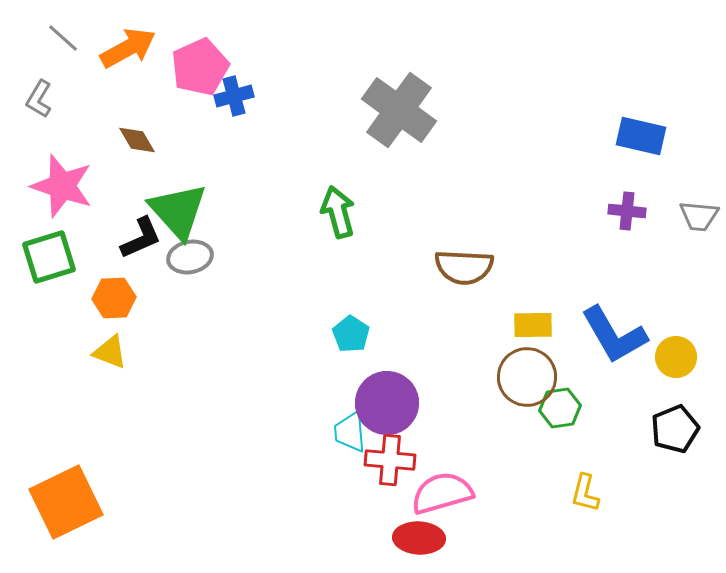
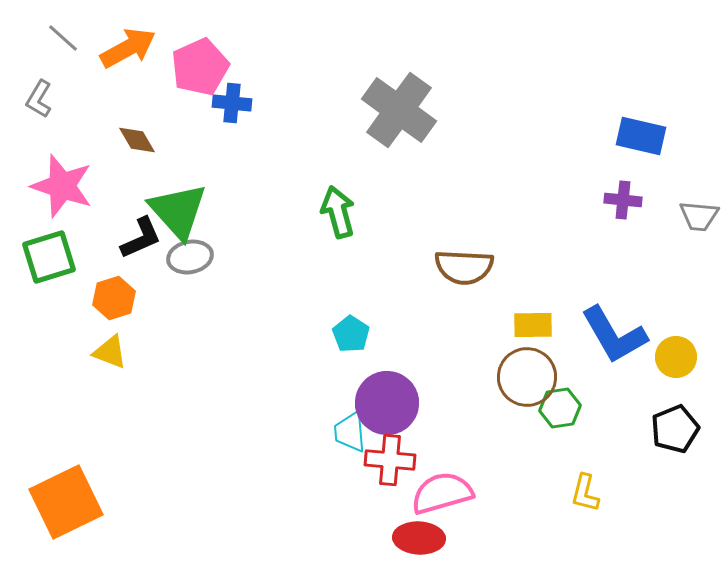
blue cross: moved 2 px left, 7 px down; rotated 21 degrees clockwise
purple cross: moved 4 px left, 11 px up
orange hexagon: rotated 15 degrees counterclockwise
